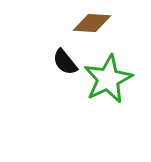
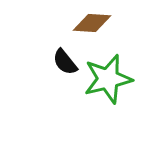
green star: rotated 12 degrees clockwise
